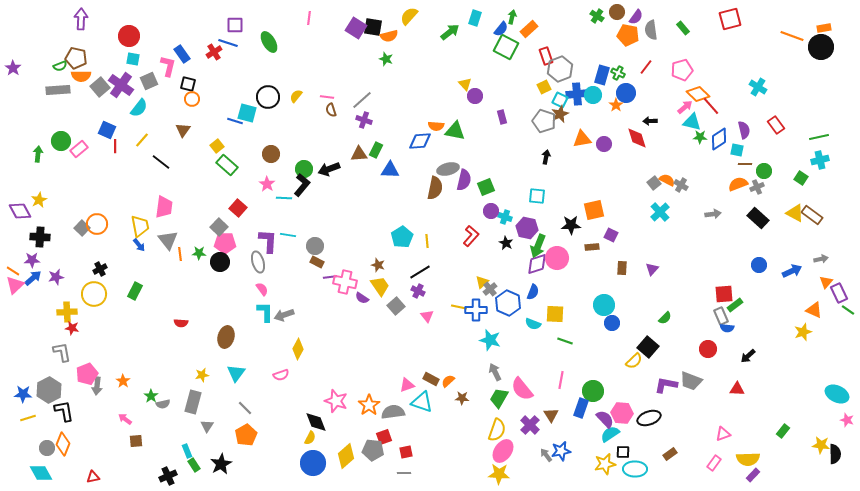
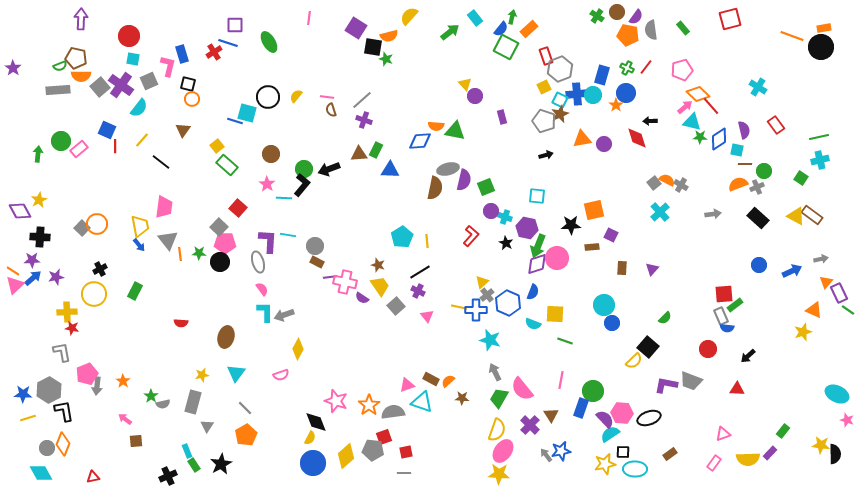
cyan rectangle at (475, 18): rotated 56 degrees counterclockwise
black square at (373, 27): moved 20 px down
blue rectangle at (182, 54): rotated 18 degrees clockwise
green cross at (618, 73): moved 9 px right, 5 px up
black arrow at (546, 157): moved 2 px up; rotated 64 degrees clockwise
yellow triangle at (795, 213): moved 1 px right, 3 px down
gray cross at (490, 289): moved 3 px left, 6 px down
purple rectangle at (753, 475): moved 17 px right, 22 px up
